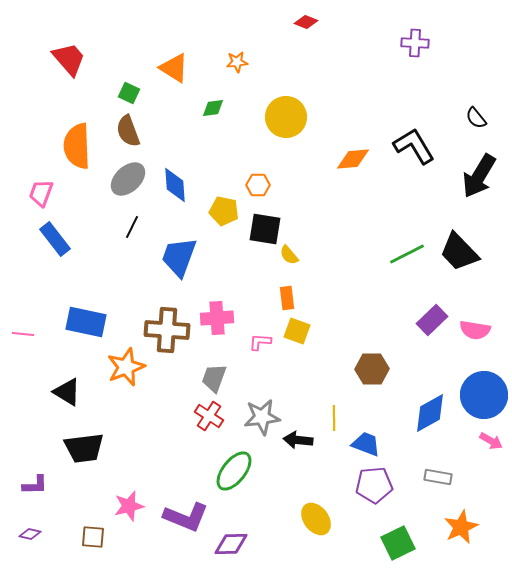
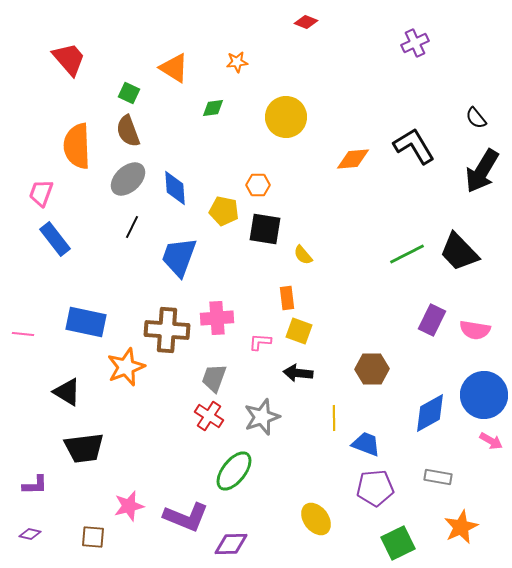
purple cross at (415, 43): rotated 28 degrees counterclockwise
black arrow at (479, 176): moved 3 px right, 5 px up
blue diamond at (175, 185): moved 3 px down
yellow semicircle at (289, 255): moved 14 px right
purple rectangle at (432, 320): rotated 20 degrees counterclockwise
yellow square at (297, 331): moved 2 px right
gray star at (262, 417): rotated 12 degrees counterclockwise
black arrow at (298, 440): moved 67 px up
purple pentagon at (374, 485): moved 1 px right, 3 px down
